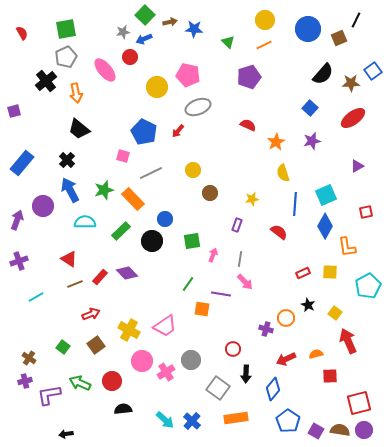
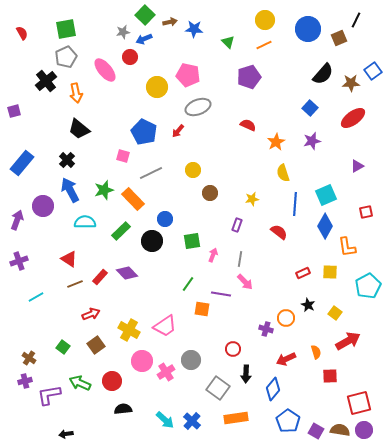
red arrow at (348, 341): rotated 85 degrees clockwise
orange semicircle at (316, 354): moved 2 px up; rotated 88 degrees clockwise
